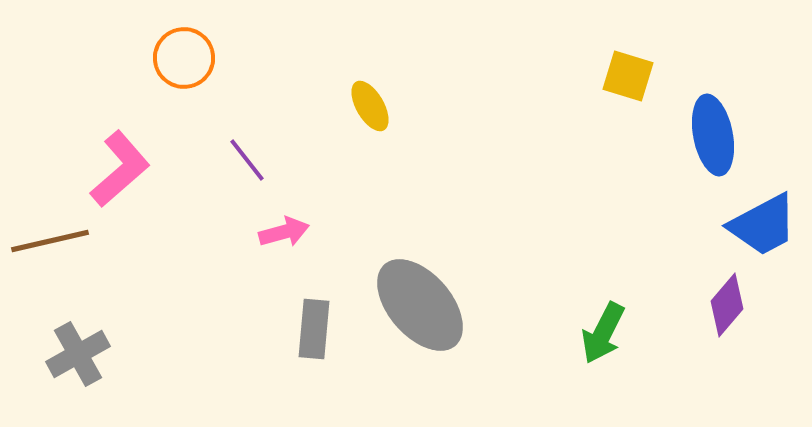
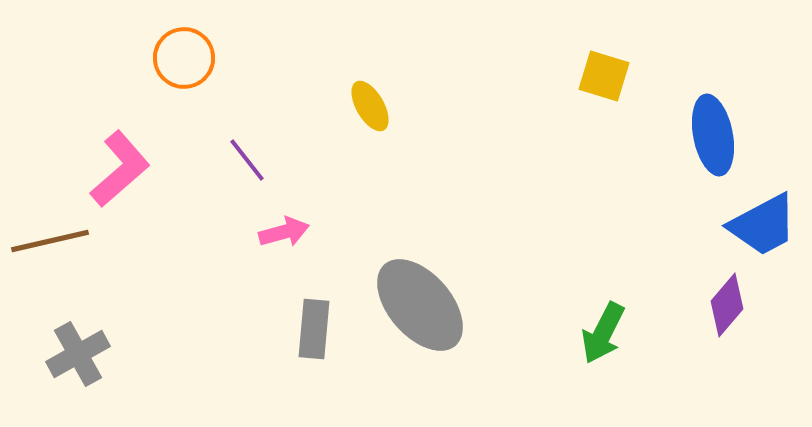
yellow square: moved 24 px left
